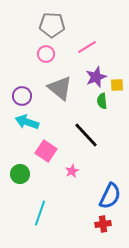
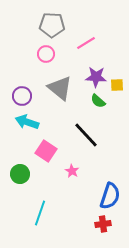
pink line: moved 1 px left, 4 px up
purple star: rotated 25 degrees clockwise
green semicircle: moved 4 px left; rotated 42 degrees counterclockwise
pink star: rotated 16 degrees counterclockwise
blue semicircle: rotated 8 degrees counterclockwise
